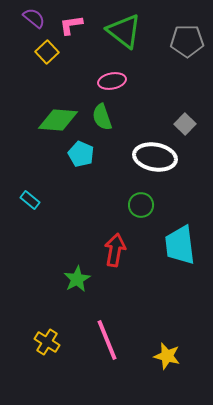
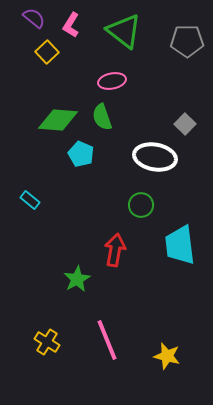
pink L-shape: rotated 50 degrees counterclockwise
